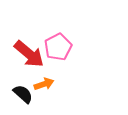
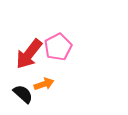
red arrow: rotated 88 degrees clockwise
